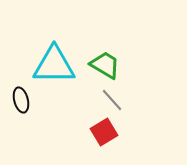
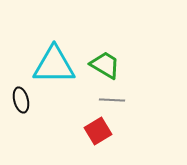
gray line: rotated 45 degrees counterclockwise
red square: moved 6 px left, 1 px up
